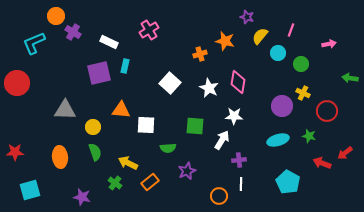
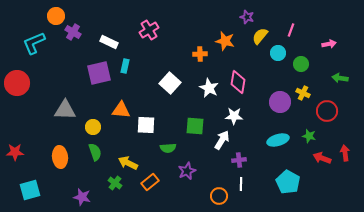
orange cross at (200, 54): rotated 16 degrees clockwise
green arrow at (350, 78): moved 10 px left
purple circle at (282, 106): moved 2 px left, 4 px up
red arrow at (345, 153): rotated 119 degrees clockwise
red arrow at (322, 163): moved 5 px up
